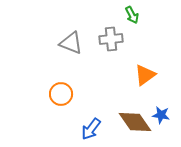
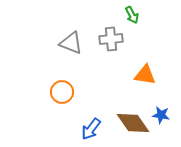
orange triangle: rotated 45 degrees clockwise
orange circle: moved 1 px right, 2 px up
brown diamond: moved 2 px left, 1 px down
